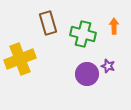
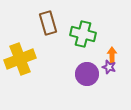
orange arrow: moved 2 px left, 29 px down
purple star: moved 1 px right, 1 px down
